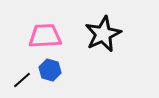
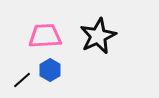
black star: moved 5 px left, 2 px down
blue hexagon: rotated 15 degrees clockwise
